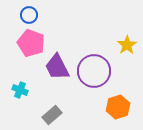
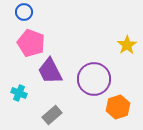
blue circle: moved 5 px left, 3 px up
purple trapezoid: moved 7 px left, 4 px down
purple circle: moved 8 px down
cyan cross: moved 1 px left, 3 px down
